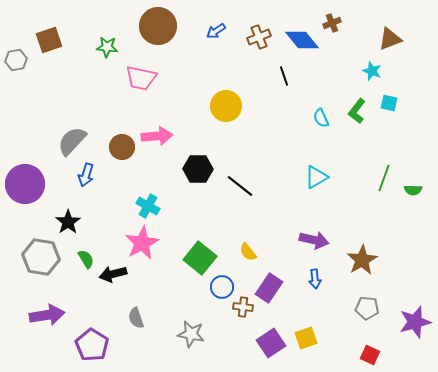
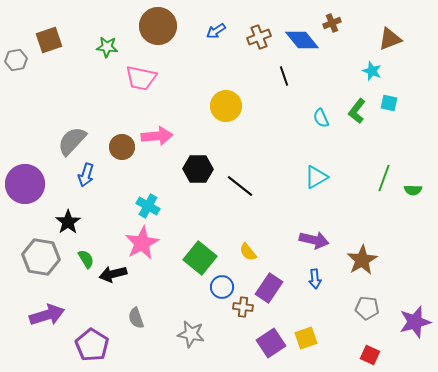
purple arrow at (47, 315): rotated 8 degrees counterclockwise
